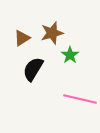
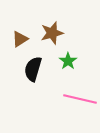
brown triangle: moved 2 px left, 1 px down
green star: moved 2 px left, 6 px down
black semicircle: rotated 15 degrees counterclockwise
